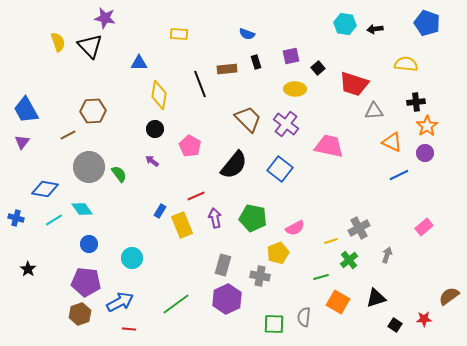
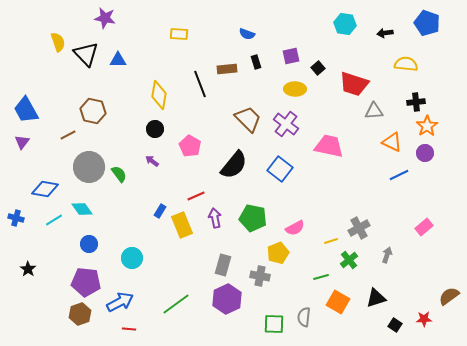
black arrow at (375, 29): moved 10 px right, 4 px down
black triangle at (90, 46): moved 4 px left, 8 px down
blue triangle at (139, 63): moved 21 px left, 3 px up
brown hexagon at (93, 111): rotated 15 degrees clockwise
